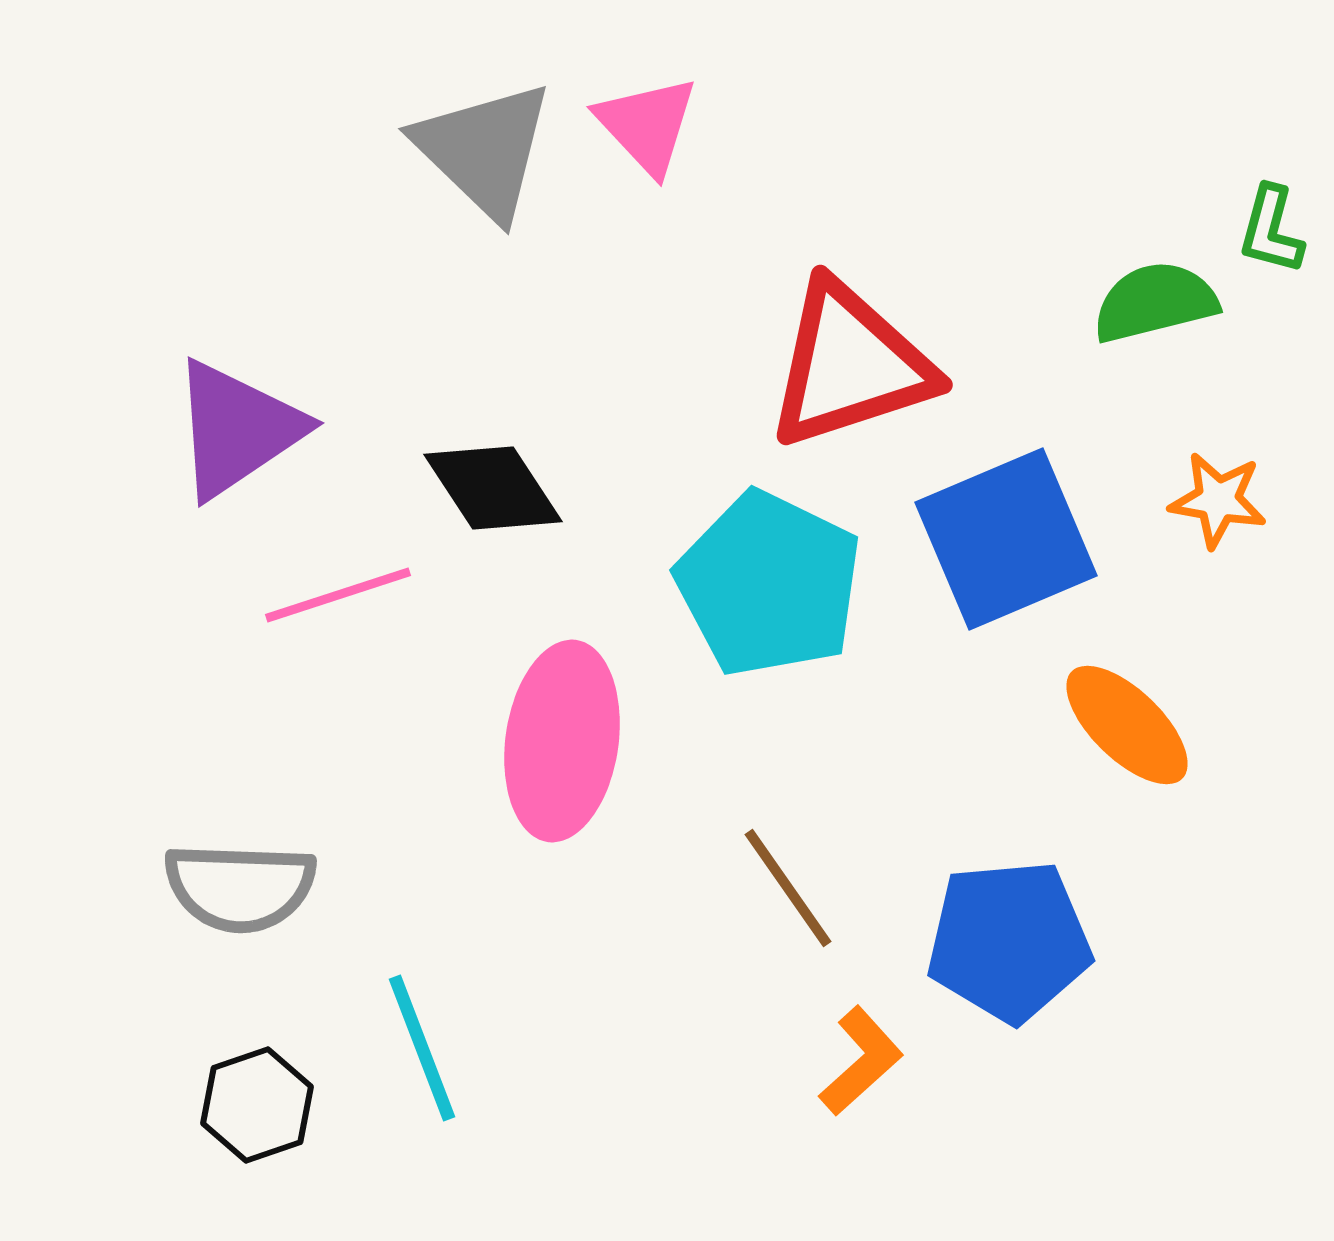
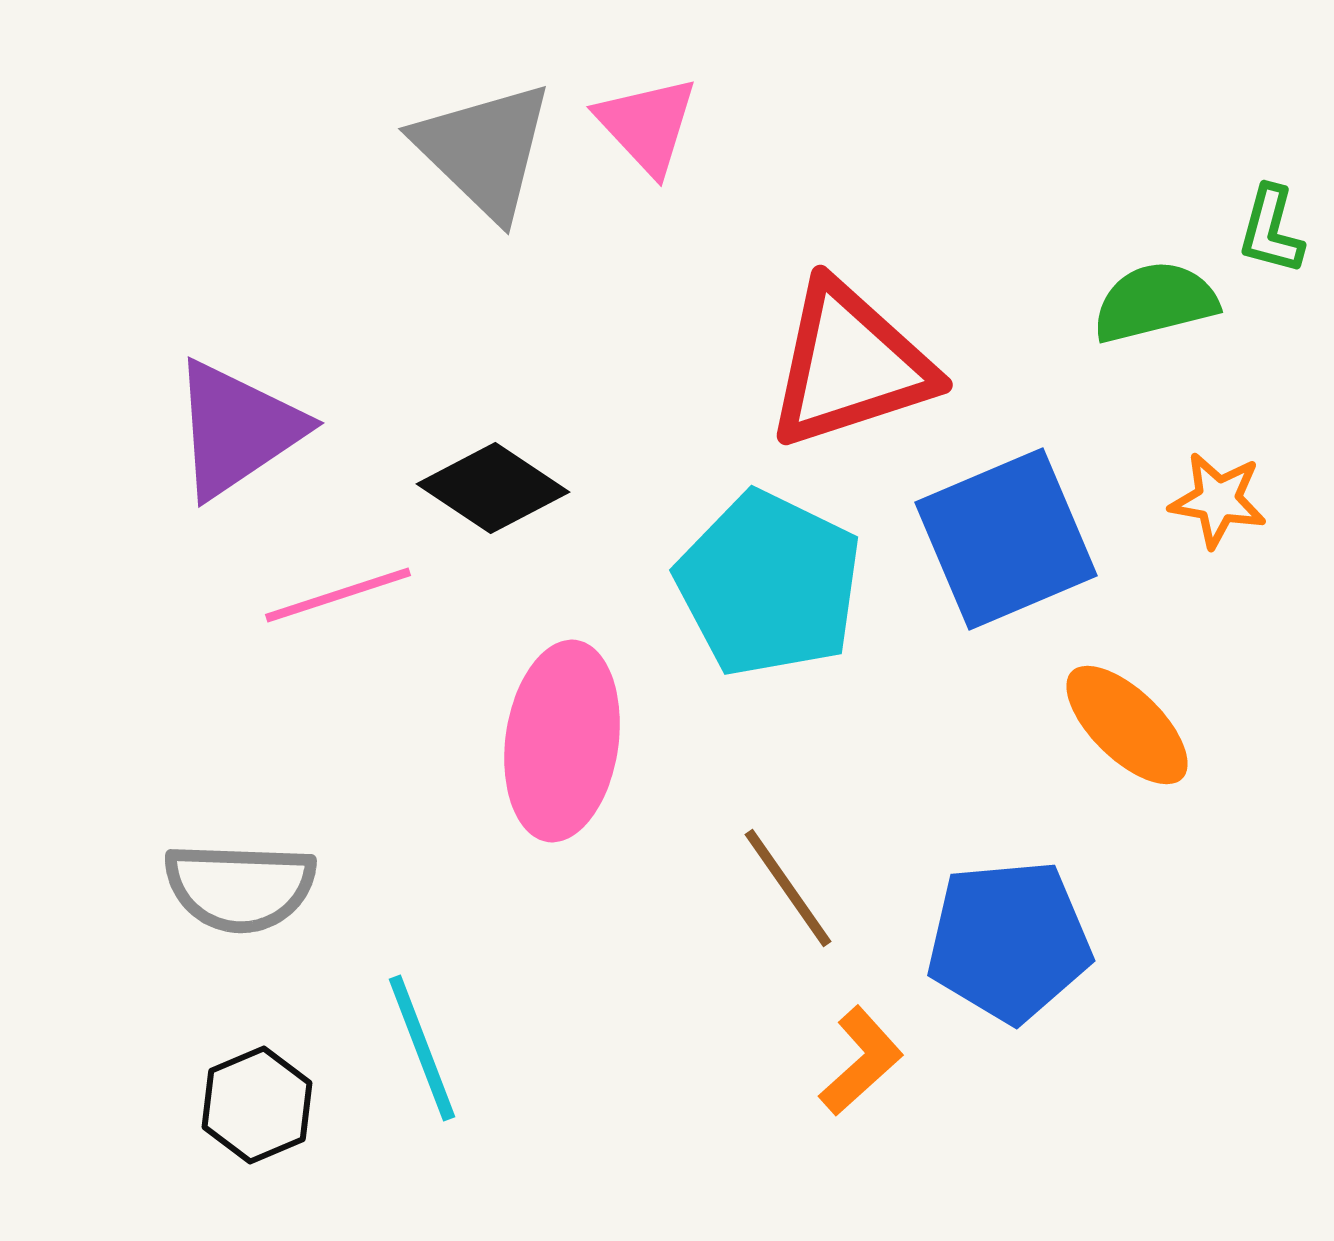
black diamond: rotated 23 degrees counterclockwise
black hexagon: rotated 4 degrees counterclockwise
